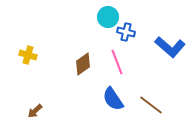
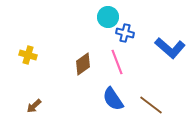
blue cross: moved 1 px left, 1 px down
blue L-shape: moved 1 px down
brown arrow: moved 1 px left, 5 px up
